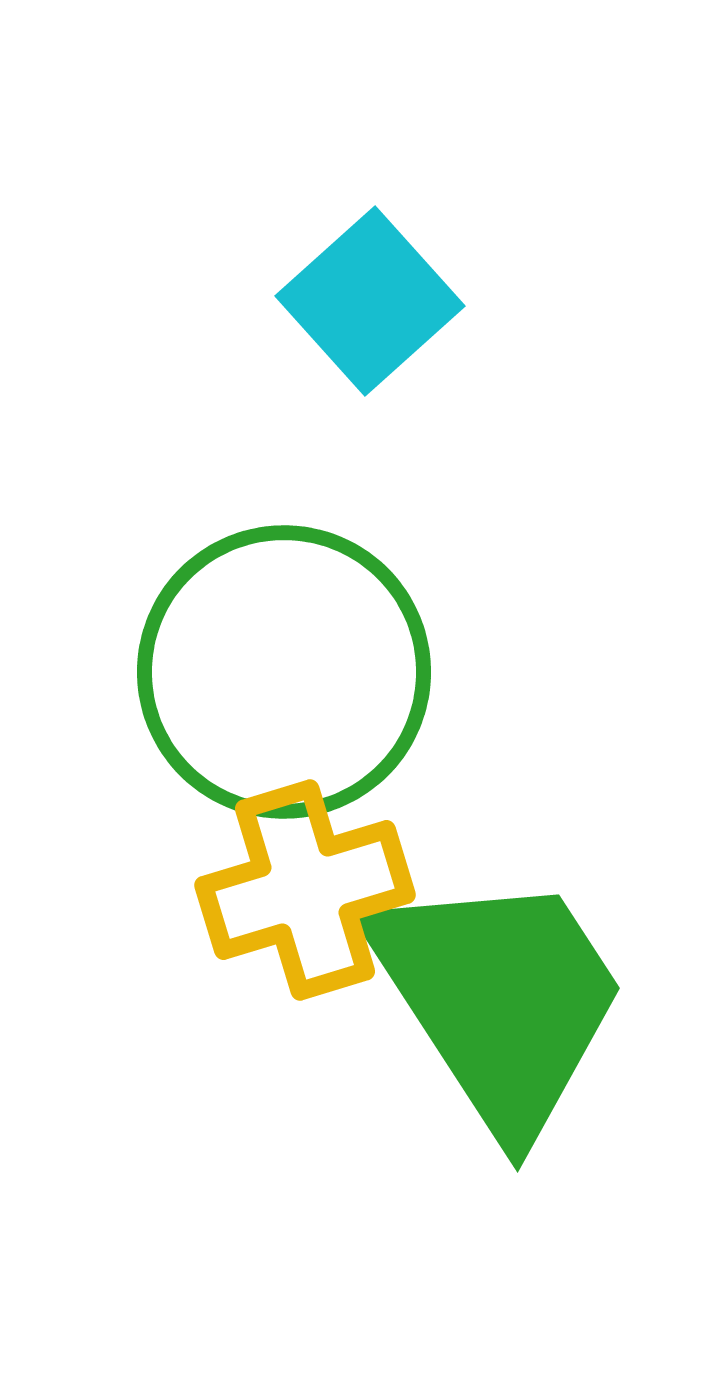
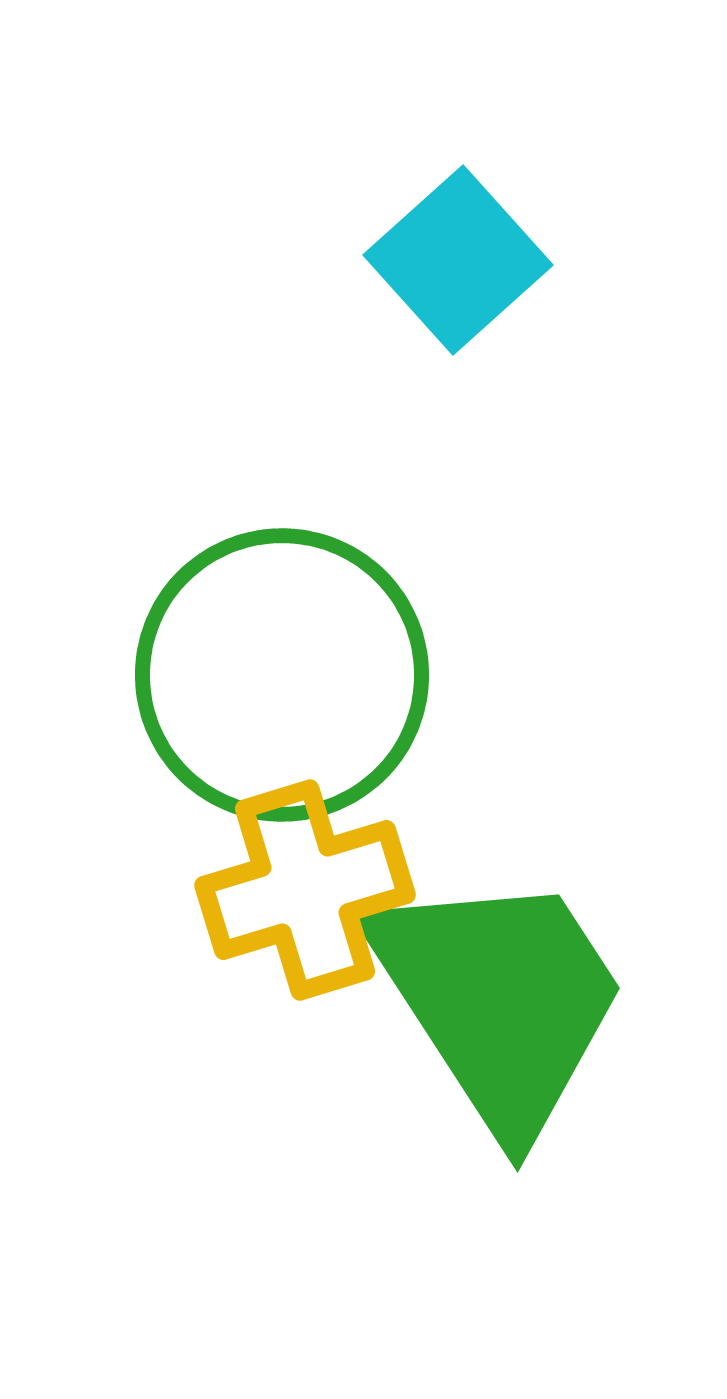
cyan square: moved 88 px right, 41 px up
green circle: moved 2 px left, 3 px down
